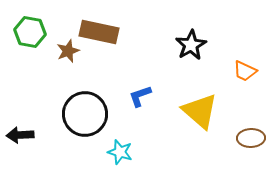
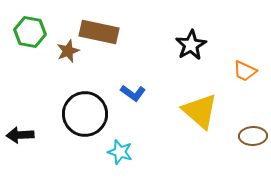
blue L-shape: moved 7 px left, 3 px up; rotated 125 degrees counterclockwise
brown ellipse: moved 2 px right, 2 px up
